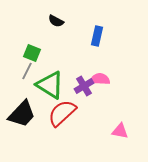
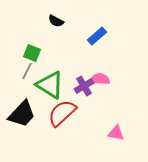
blue rectangle: rotated 36 degrees clockwise
pink triangle: moved 4 px left, 2 px down
